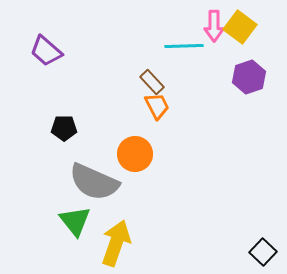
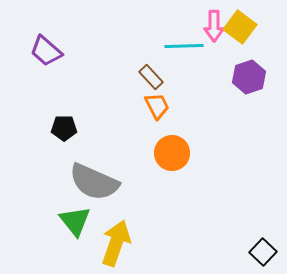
brown rectangle: moved 1 px left, 5 px up
orange circle: moved 37 px right, 1 px up
